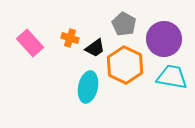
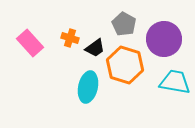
orange hexagon: rotated 9 degrees counterclockwise
cyan trapezoid: moved 3 px right, 5 px down
